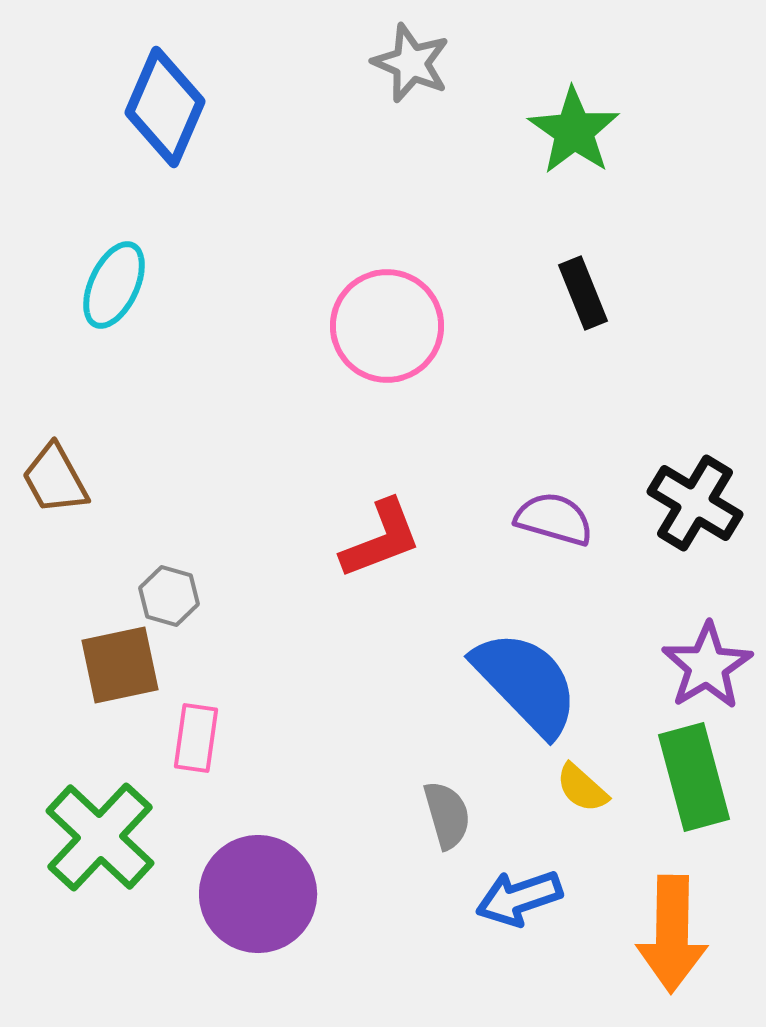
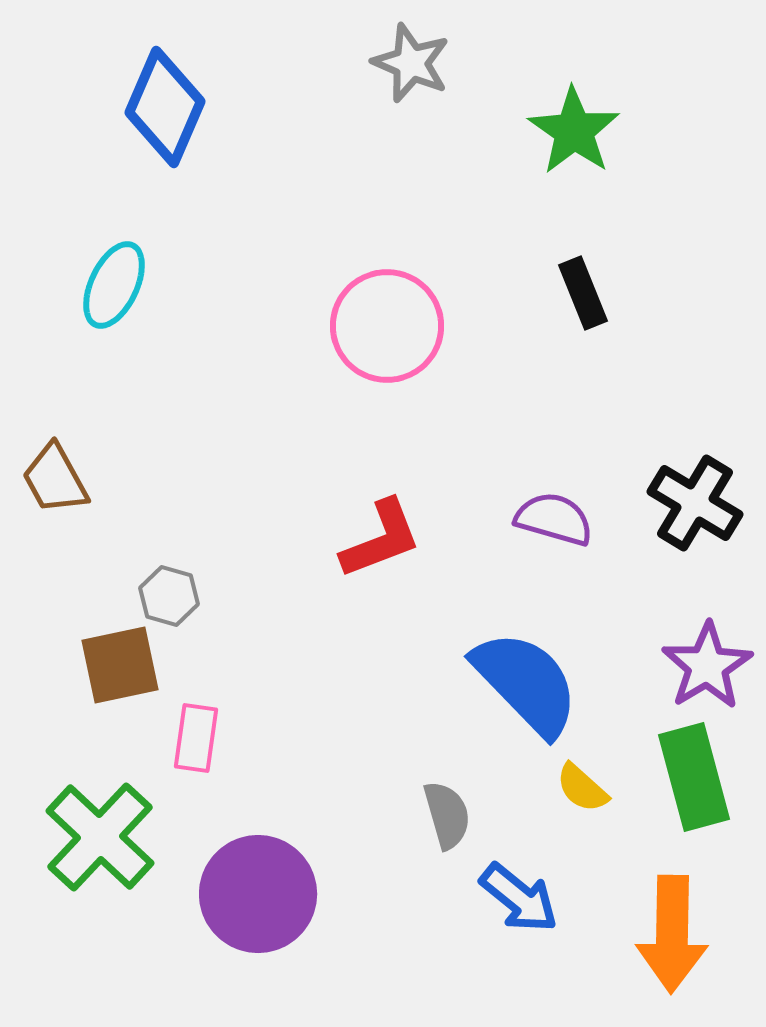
blue arrow: rotated 122 degrees counterclockwise
